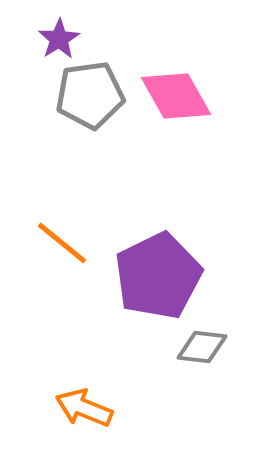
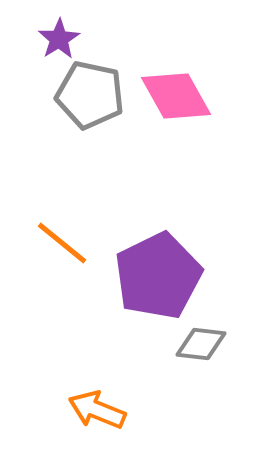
gray pentagon: rotated 20 degrees clockwise
gray diamond: moved 1 px left, 3 px up
orange arrow: moved 13 px right, 2 px down
